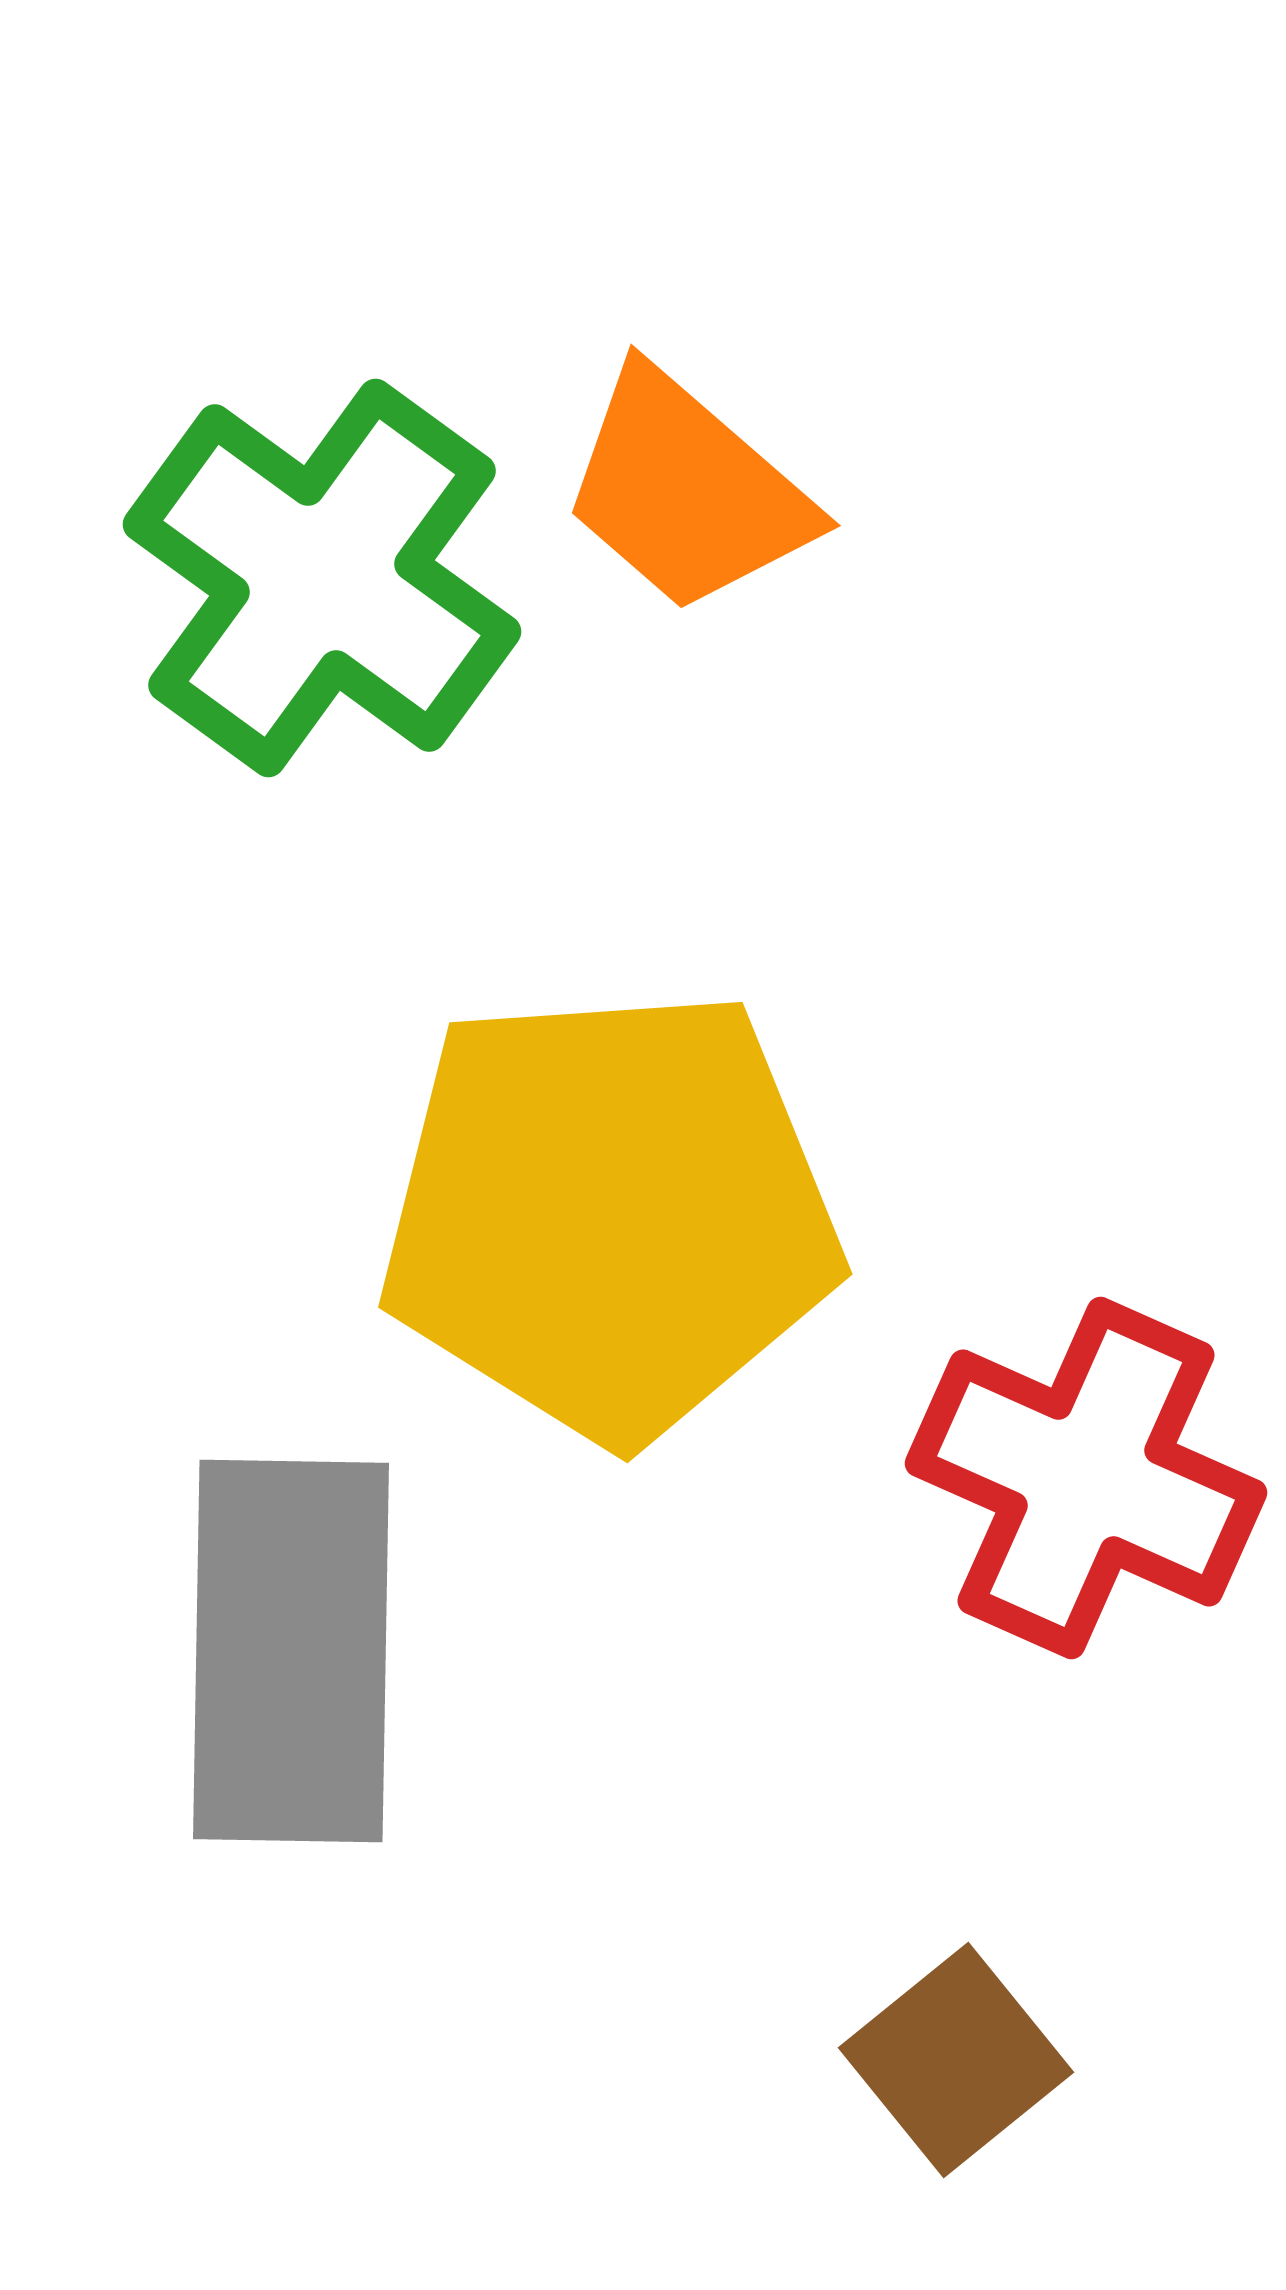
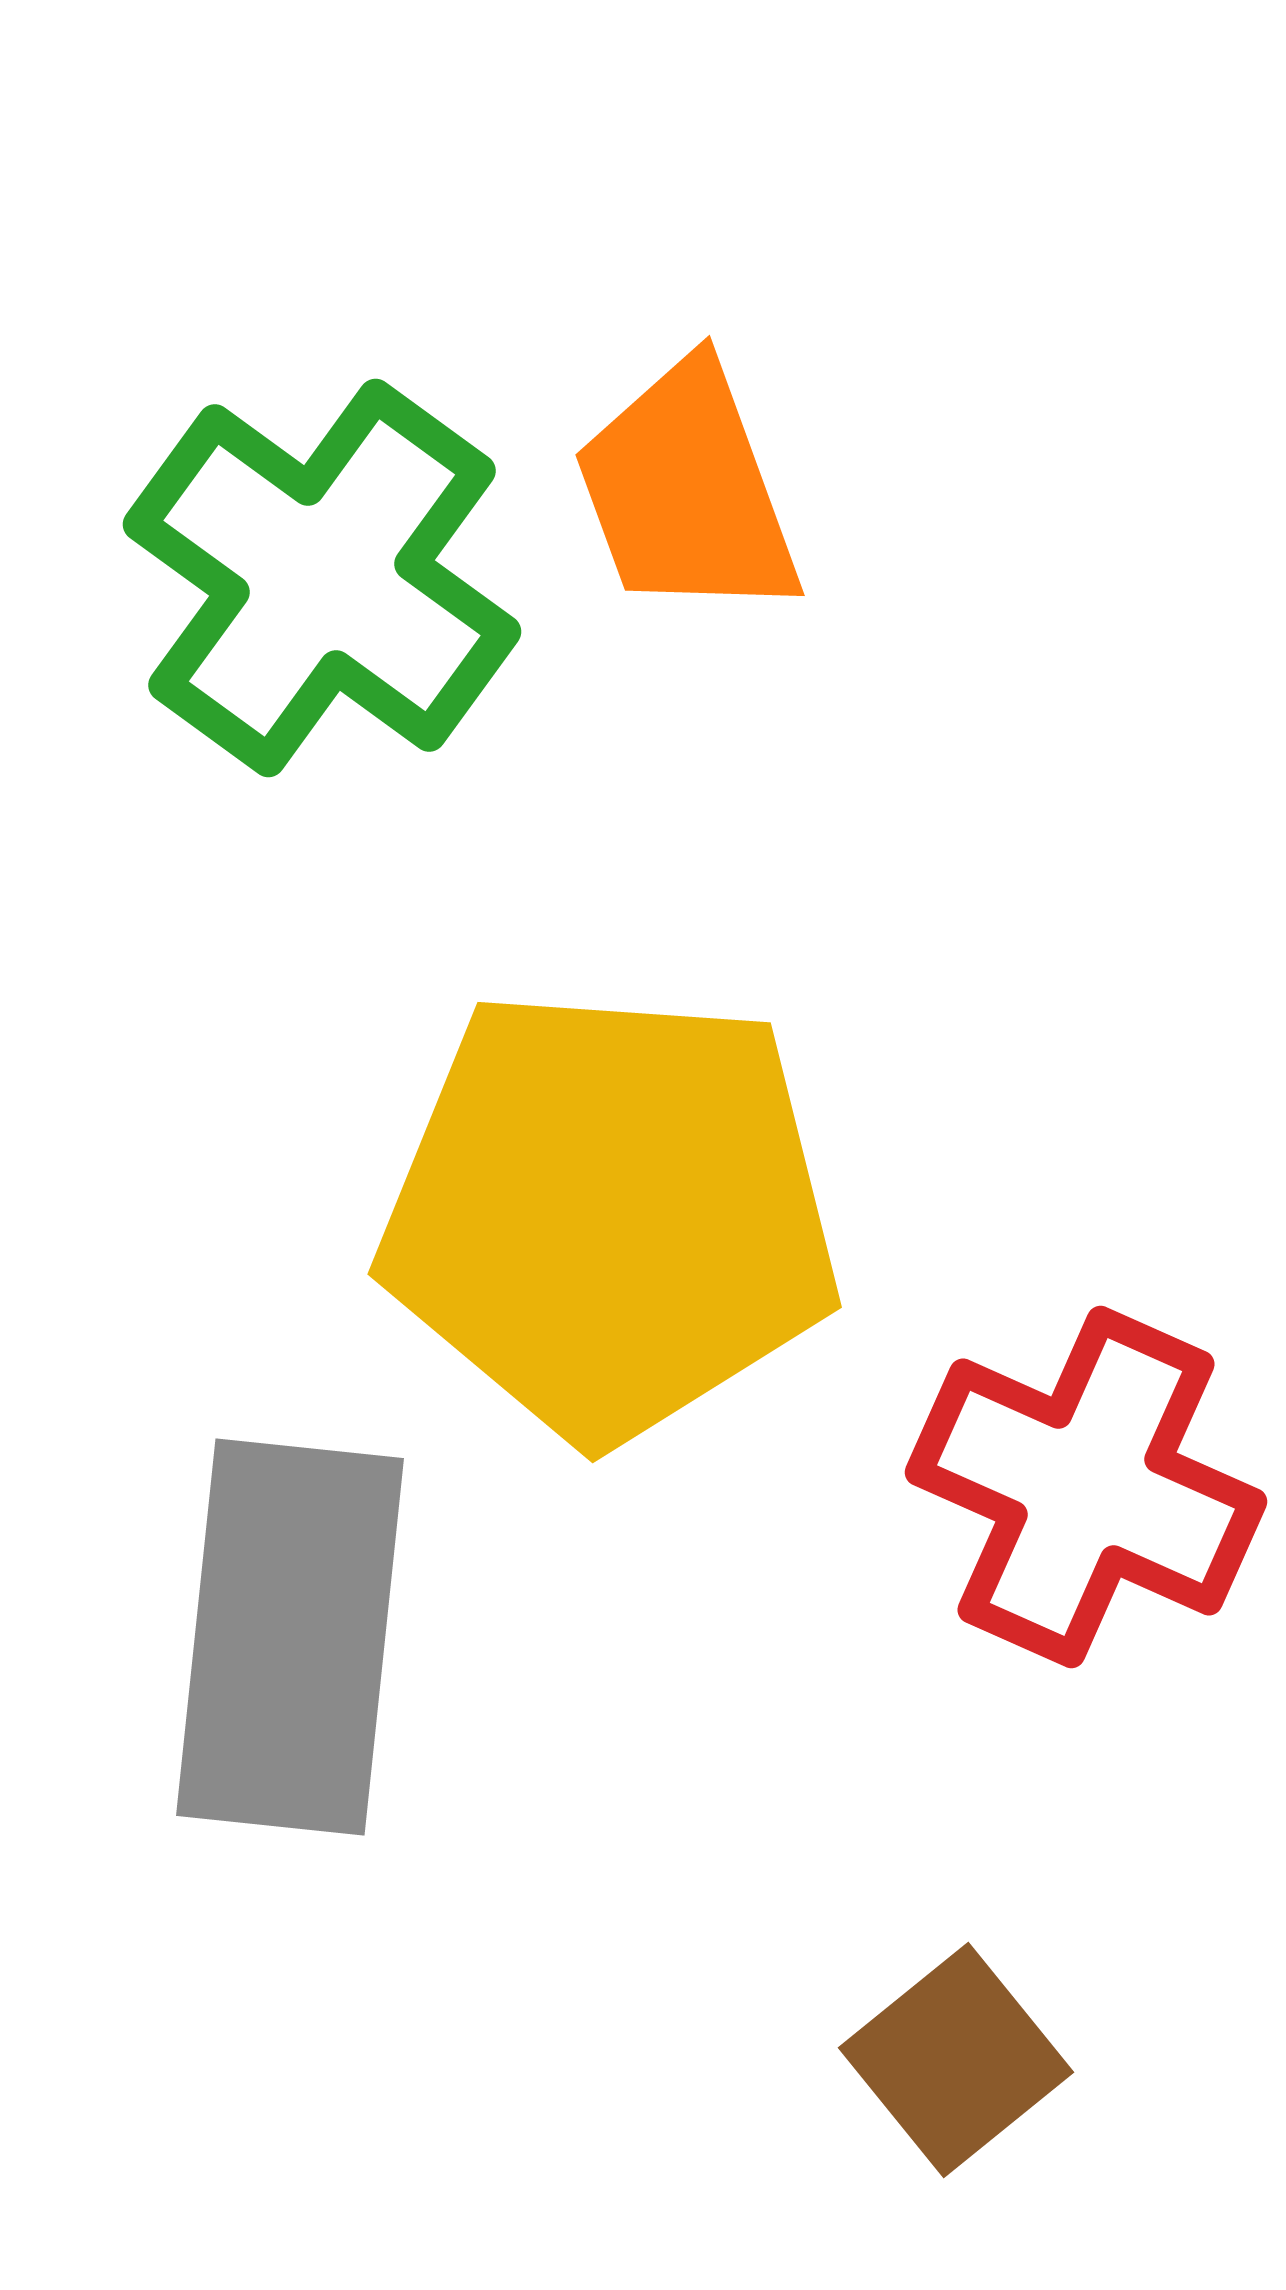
orange trapezoid: rotated 29 degrees clockwise
yellow pentagon: rotated 8 degrees clockwise
red cross: moved 9 px down
gray rectangle: moved 1 px left, 14 px up; rotated 5 degrees clockwise
